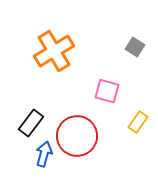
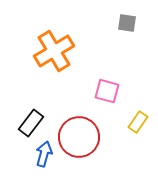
gray square: moved 8 px left, 24 px up; rotated 24 degrees counterclockwise
red circle: moved 2 px right, 1 px down
